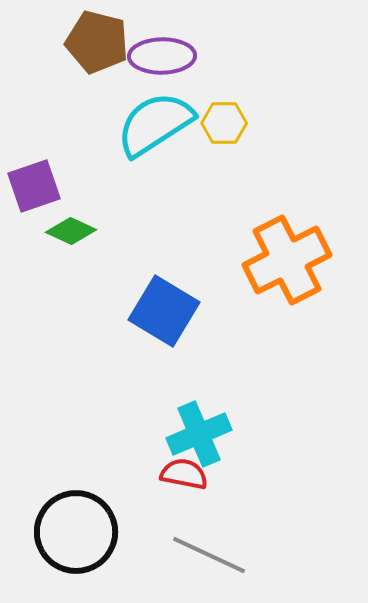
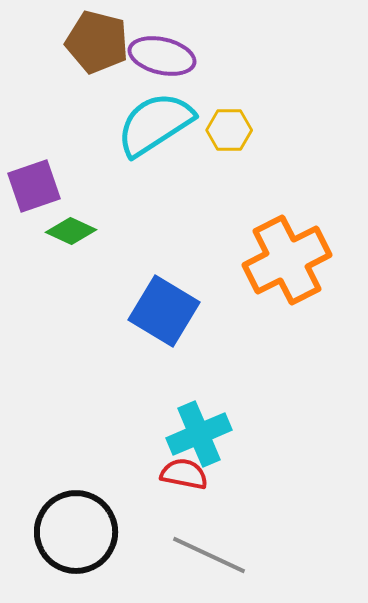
purple ellipse: rotated 14 degrees clockwise
yellow hexagon: moved 5 px right, 7 px down
